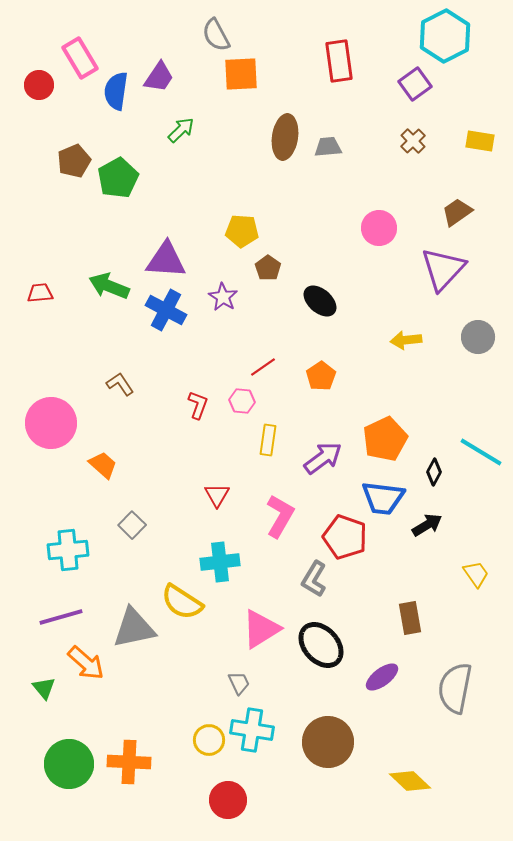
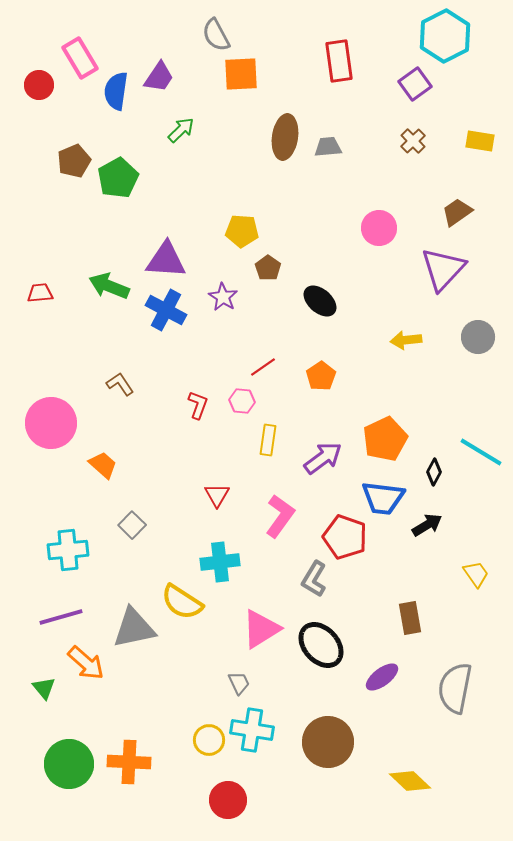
pink L-shape at (280, 516): rotated 6 degrees clockwise
